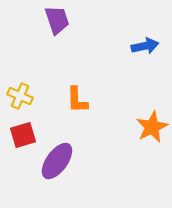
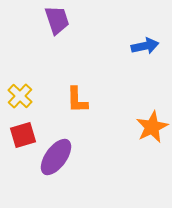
yellow cross: rotated 20 degrees clockwise
purple ellipse: moved 1 px left, 4 px up
